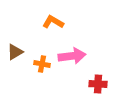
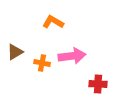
orange cross: moved 1 px up
